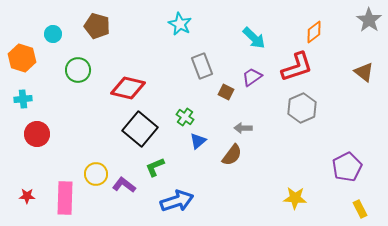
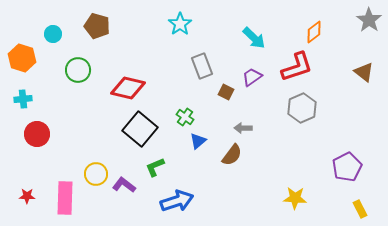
cyan star: rotated 10 degrees clockwise
